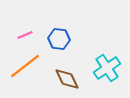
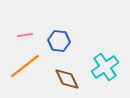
pink line: rotated 14 degrees clockwise
blue hexagon: moved 2 px down
cyan cross: moved 2 px left, 1 px up
